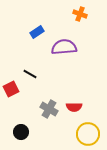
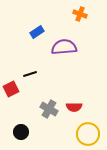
black line: rotated 48 degrees counterclockwise
